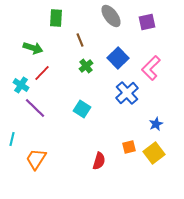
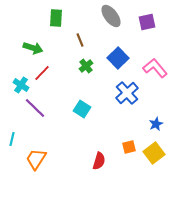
pink L-shape: moved 4 px right; rotated 95 degrees clockwise
